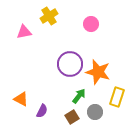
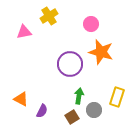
orange star: moved 3 px right, 20 px up
green arrow: rotated 28 degrees counterclockwise
gray circle: moved 1 px left, 2 px up
